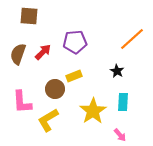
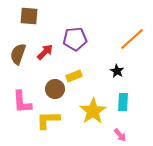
purple pentagon: moved 3 px up
red arrow: moved 2 px right
yellow L-shape: rotated 30 degrees clockwise
